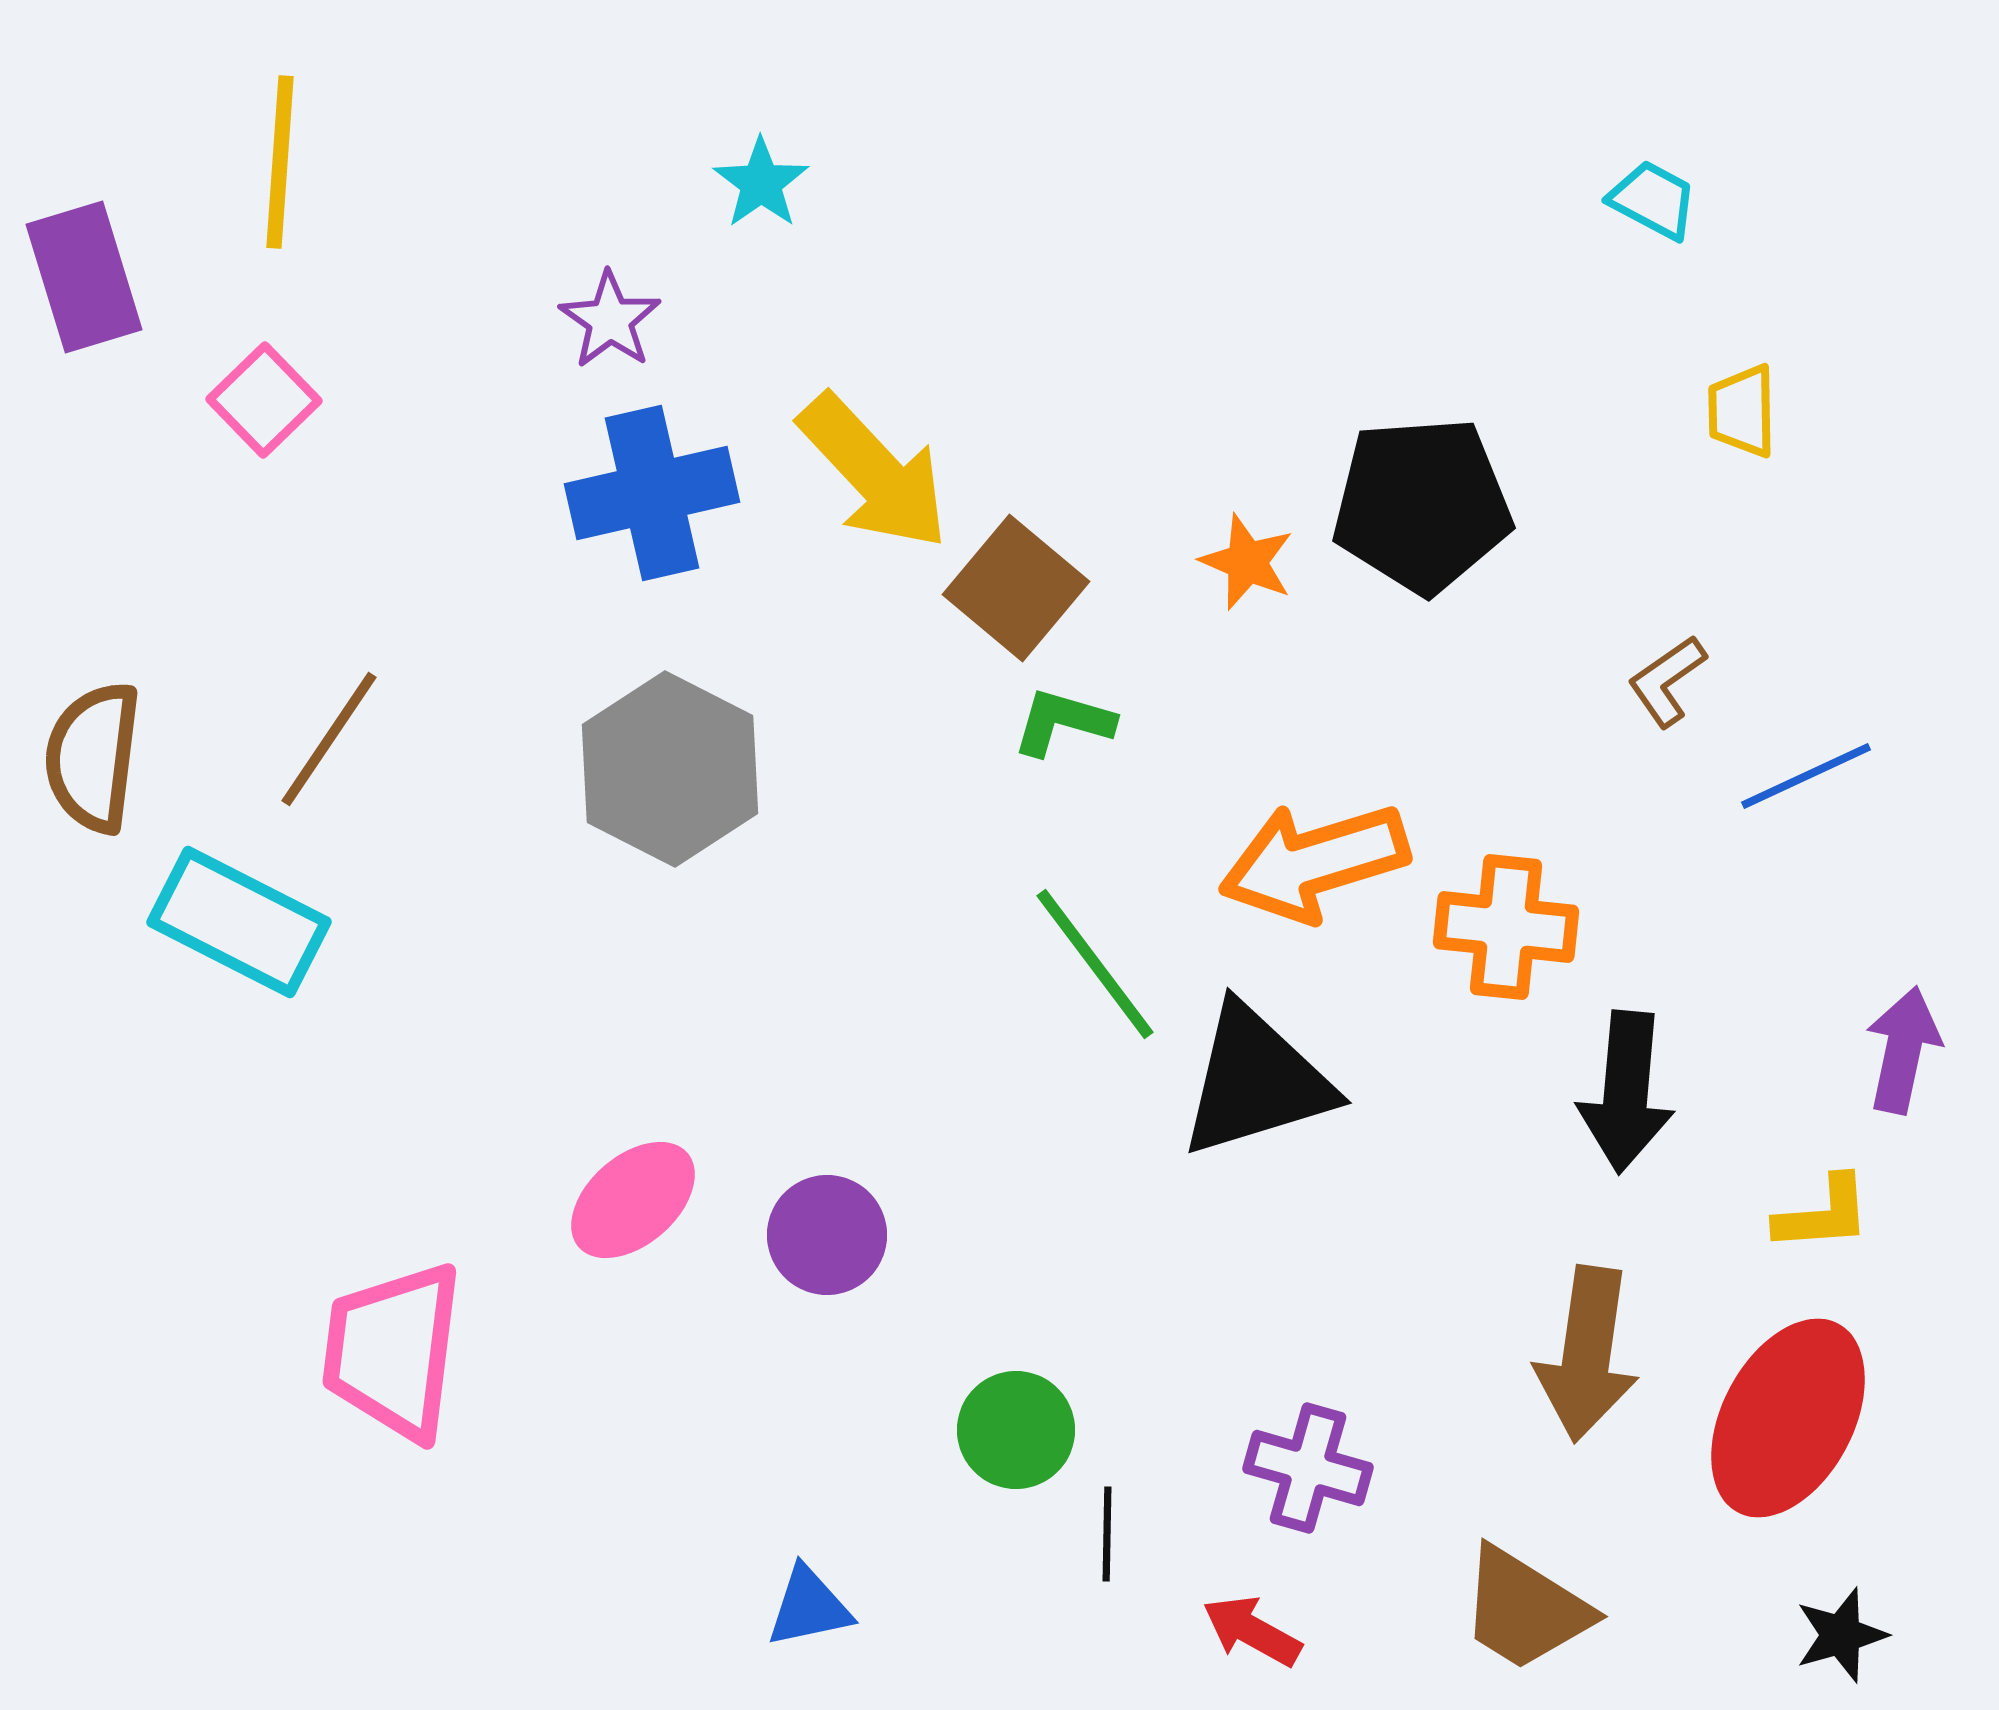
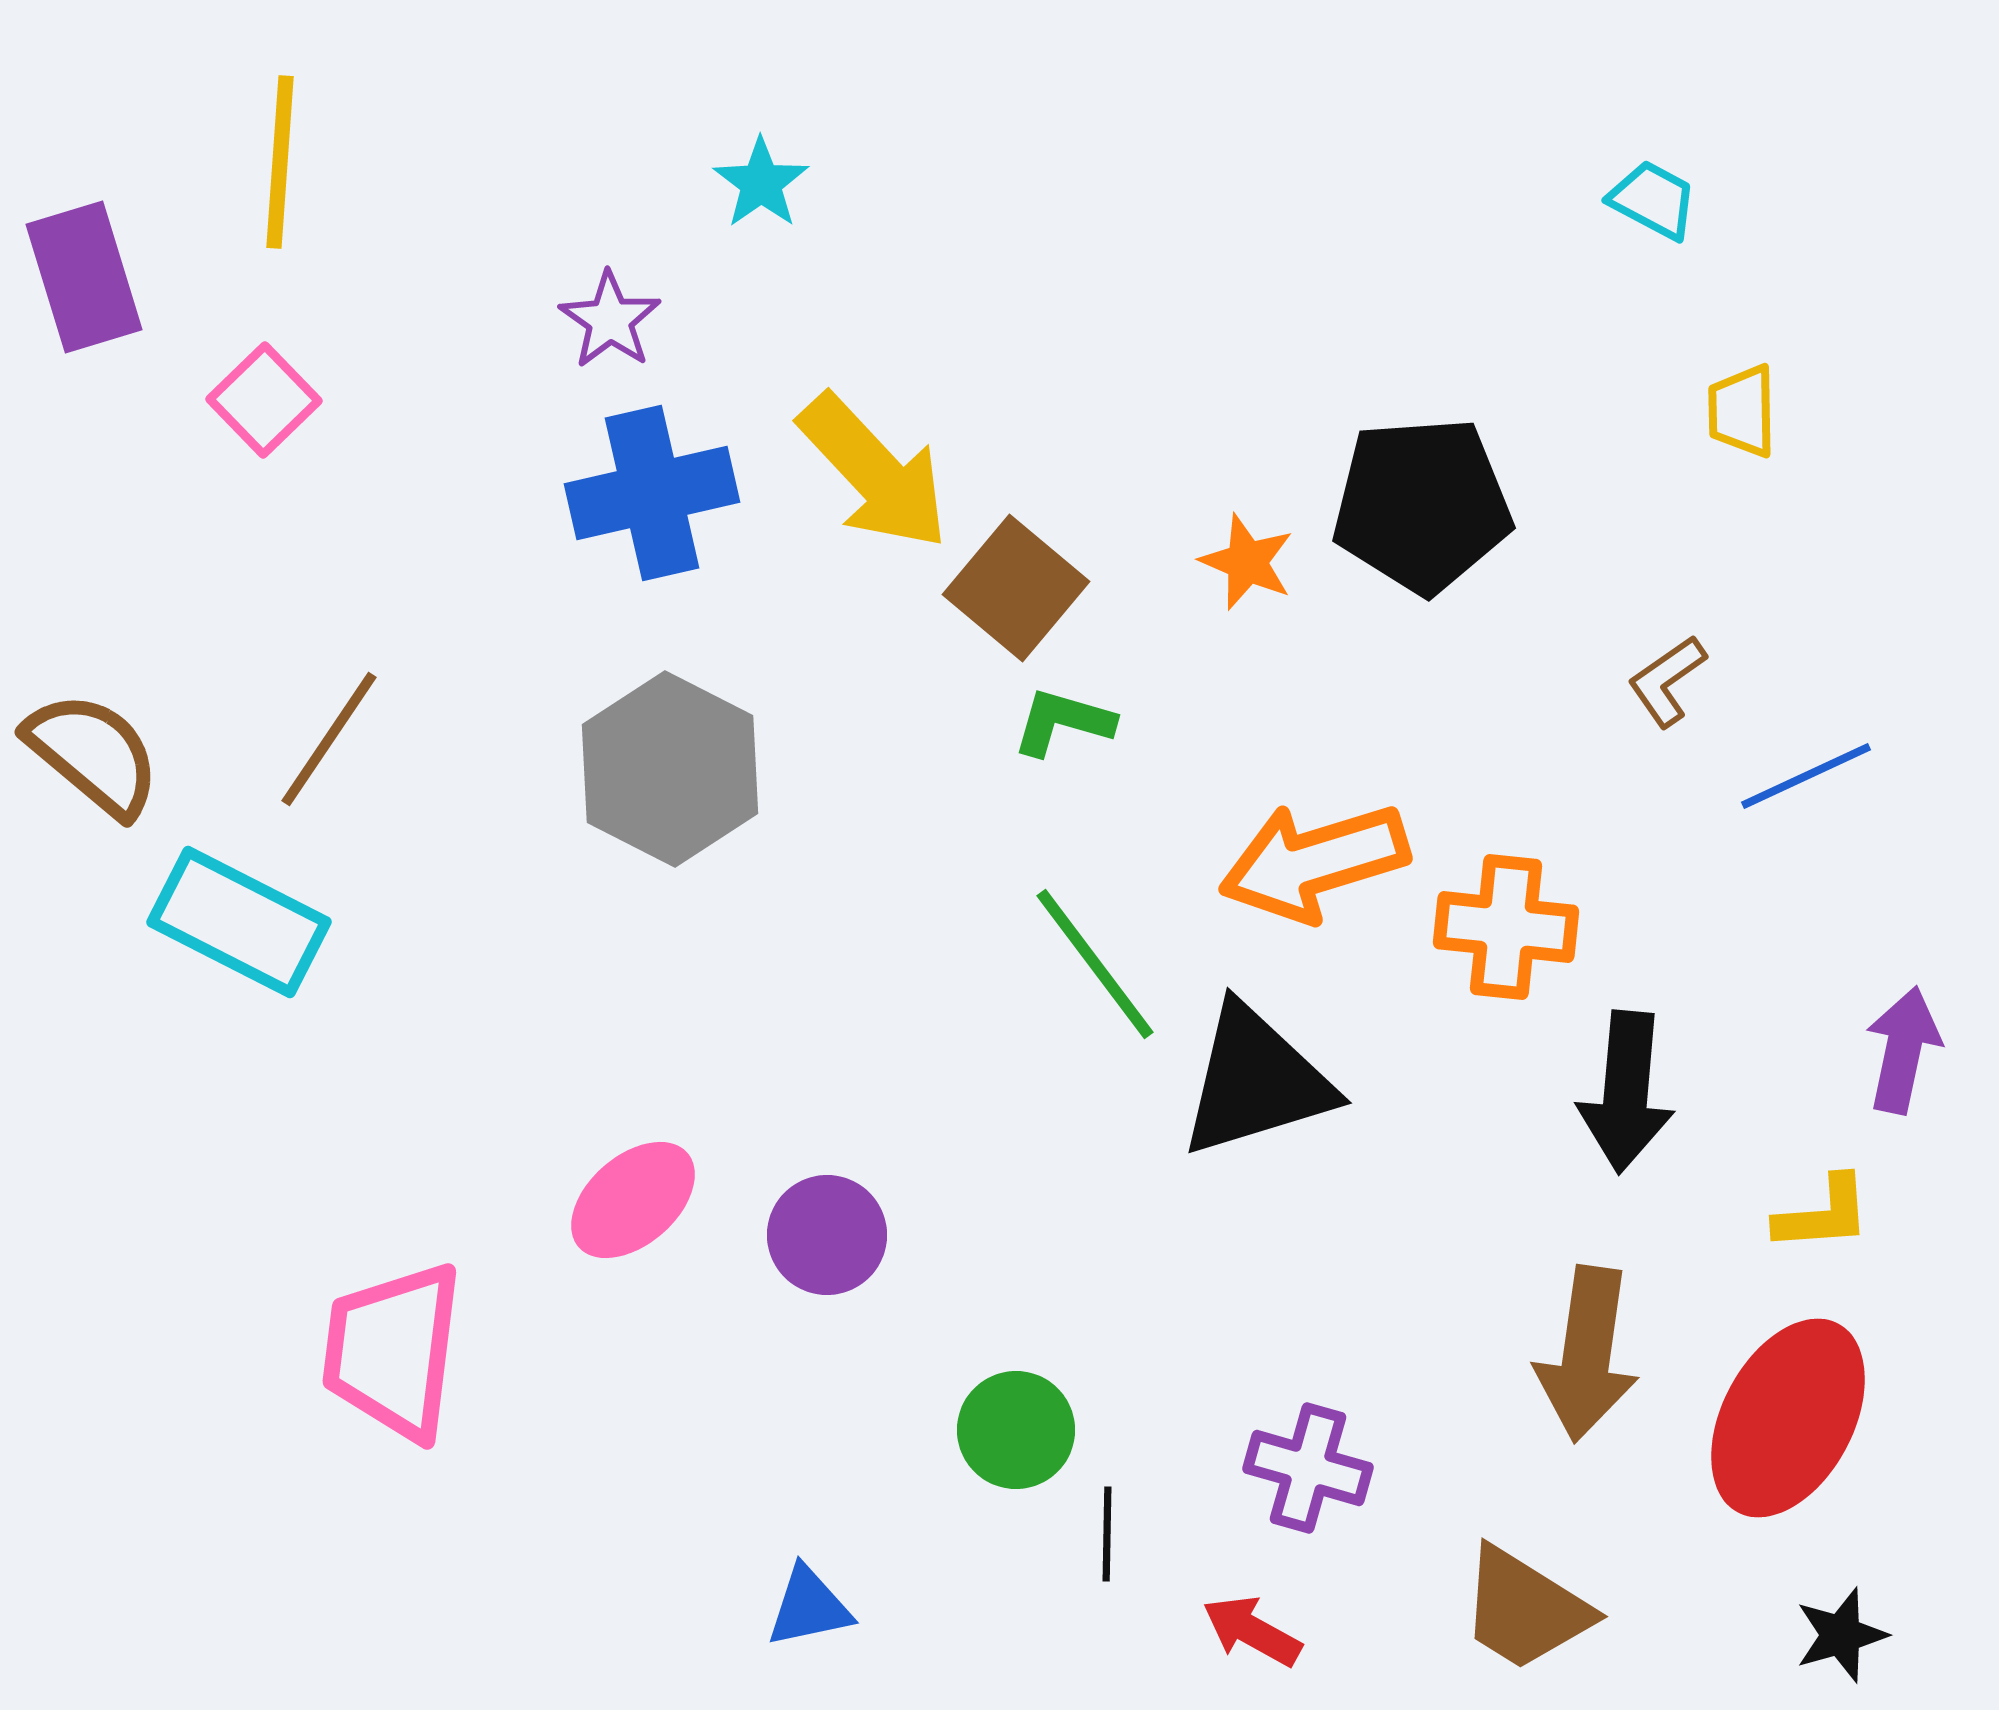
brown semicircle: moved 3 px up; rotated 123 degrees clockwise
